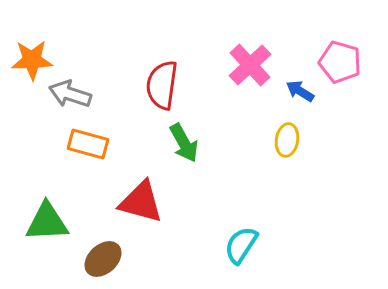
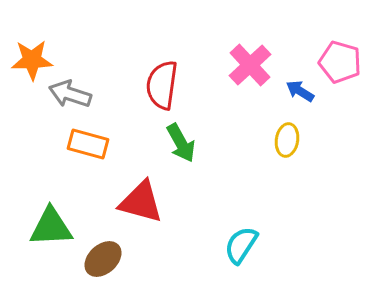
green arrow: moved 3 px left
green triangle: moved 4 px right, 5 px down
